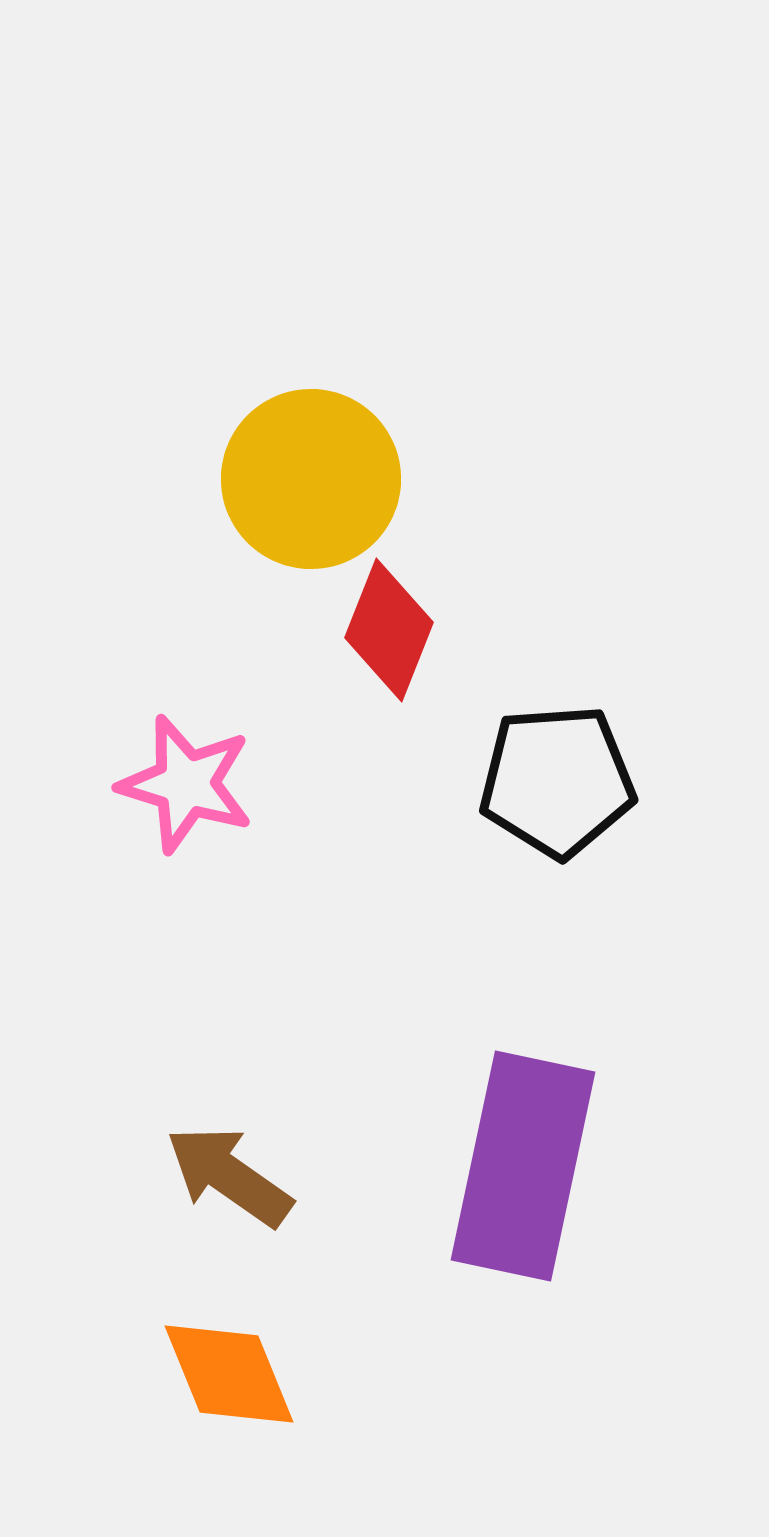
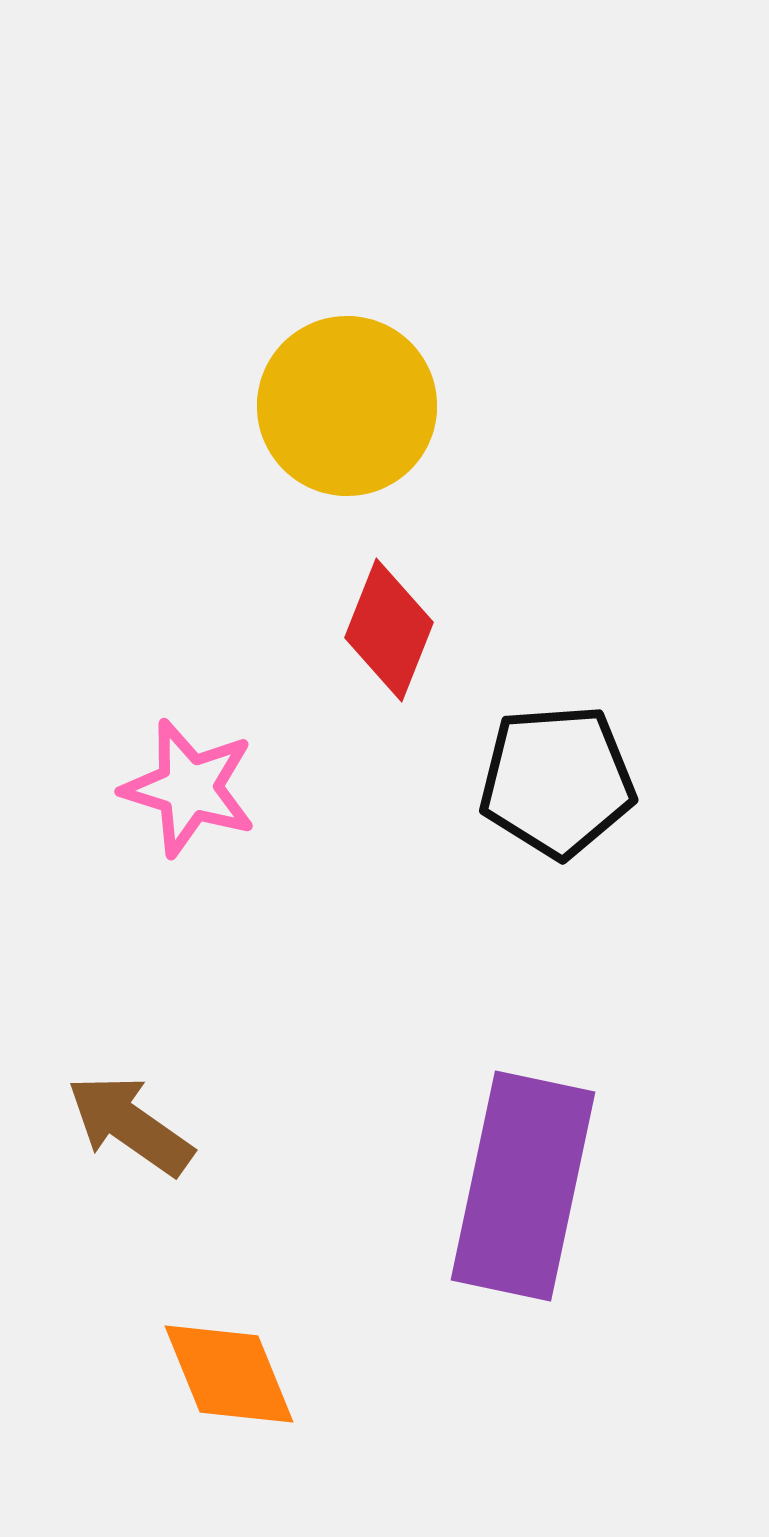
yellow circle: moved 36 px right, 73 px up
pink star: moved 3 px right, 4 px down
purple rectangle: moved 20 px down
brown arrow: moved 99 px left, 51 px up
